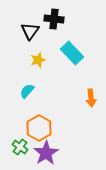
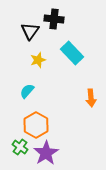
orange hexagon: moved 3 px left, 3 px up
